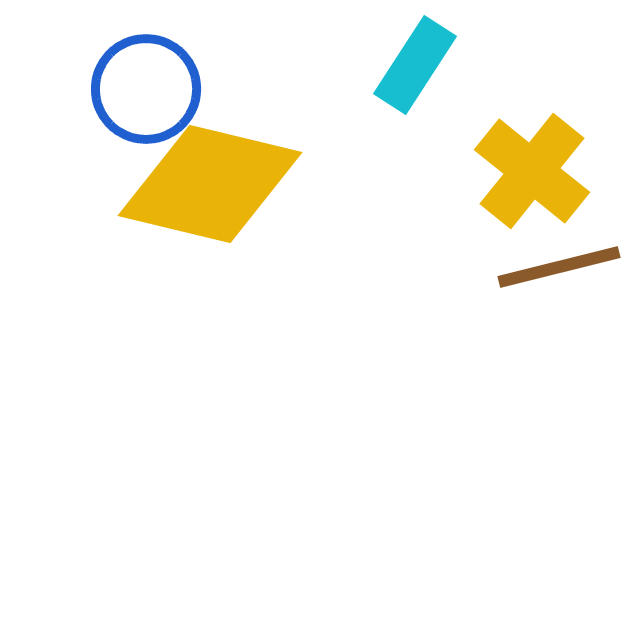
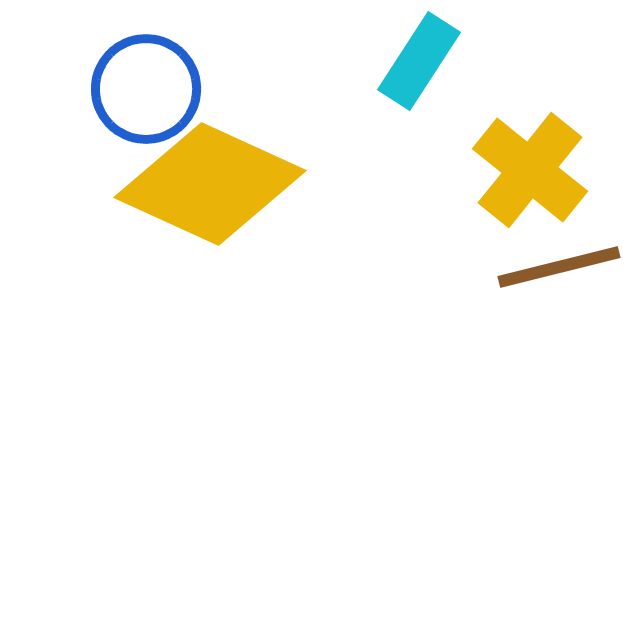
cyan rectangle: moved 4 px right, 4 px up
yellow cross: moved 2 px left, 1 px up
yellow diamond: rotated 11 degrees clockwise
